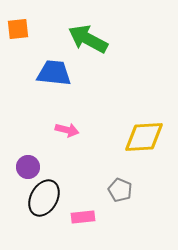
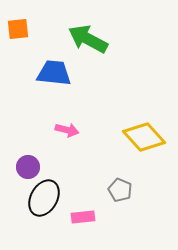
yellow diamond: rotated 51 degrees clockwise
